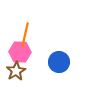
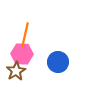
pink hexagon: moved 2 px right, 2 px down
blue circle: moved 1 px left
